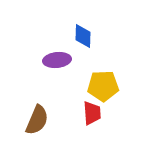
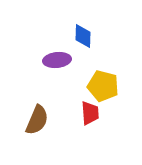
yellow pentagon: rotated 16 degrees clockwise
red trapezoid: moved 2 px left
